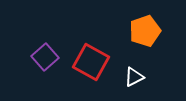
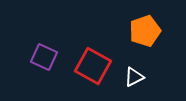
purple square: moved 1 px left; rotated 24 degrees counterclockwise
red square: moved 2 px right, 4 px down
